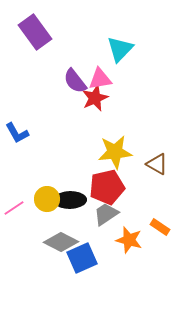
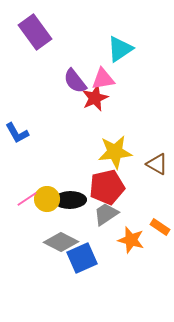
cyan triangle: rotated 12 degrees clockwise
pink triangle: moved 3 px right
pink line: moved 13 px right, 9 px up
orange star: moved 2 px right
